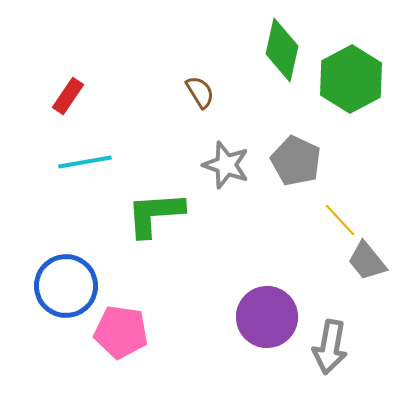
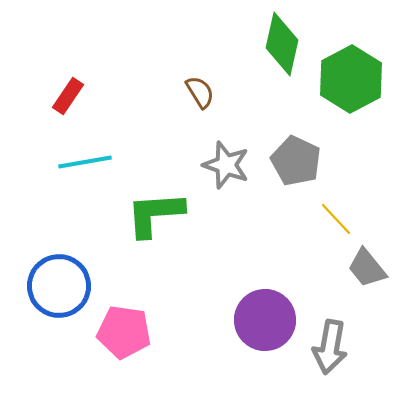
green diamond: moved 6 px up
yellow line: moved 4 px left, 1 px up
gray trapezoid: moved 7 px down
blue circle: moved 7 px left
purple circle: moved 2 px left, 3 px down
pink pentagon: moved 3 px right
